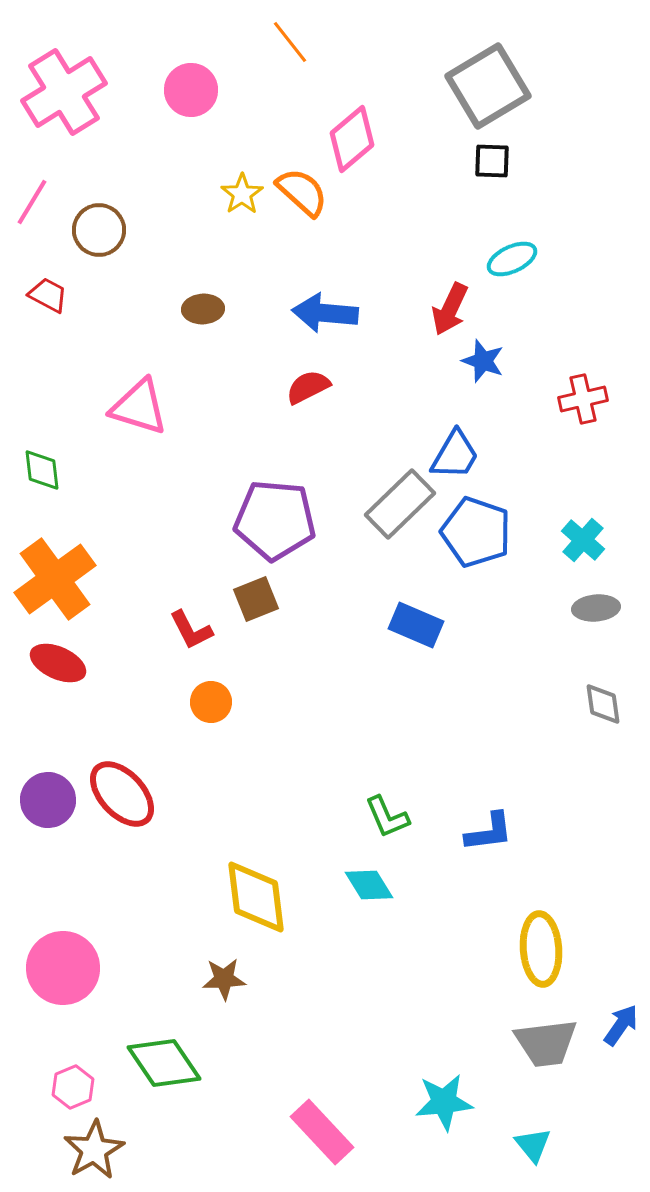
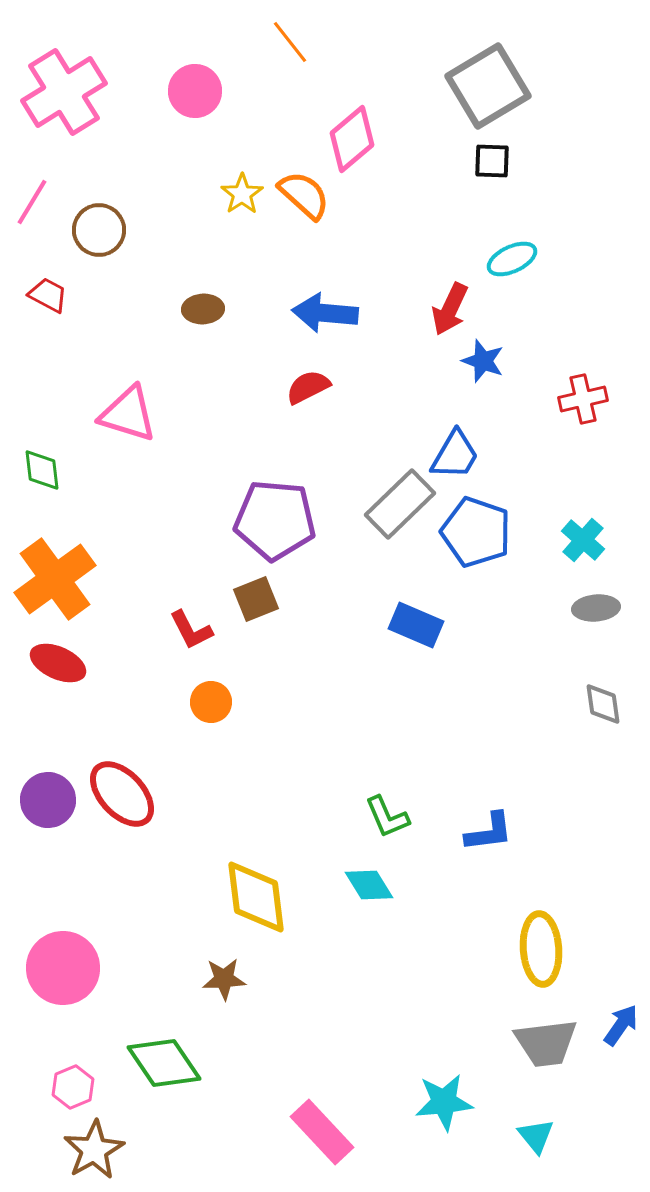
pink circle at (191, 90): moved 4 px right, 1 px down
orange semicircle at (302, 192): moved 2 px right, 3 px down
pink triangle at (139, 407): moved 11 px left, 7 px down
cyan triangle at (533, 1145): moved 3 px right, 9 px up
